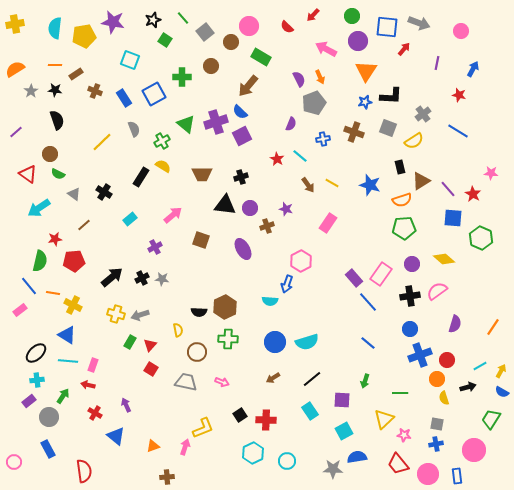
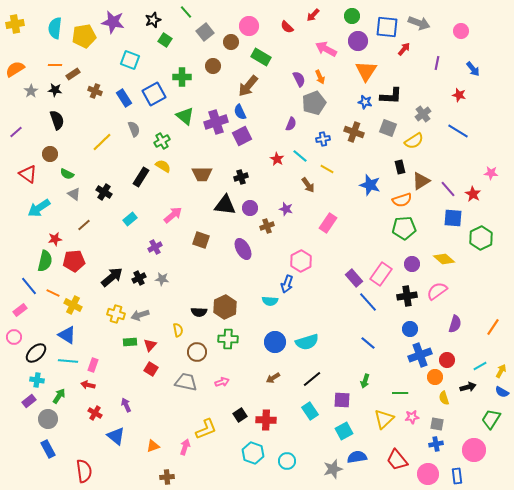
green line at (183, 18): moved 3 px right, 6 px up
brown circle at (211, 66): moved 2 px right
blue arrow at (473, 69): rotated 112 degrees clockwise
brown rectangle at (76, 74): moved 3 px left
blue star at (365, 102): rotated 24 degrees clockwise
blue semicircle at (240, 112): rotated 21 degrees clockwise
green triangle at (186, 124): moved 1 px left, 8 px up
green semicircle at (58, 174): moved 9 px right
yellow line at (332, 183): moved 5 px left, 14 px up
green hexagon at (481, 238): rotated 10 degrees clockwise
green semicircle at (40, 261): moved 5 px right
black cross at (142, 278): moved 3 px left
orange line at (53, 293): rotated 16 degrees clockwise
black cross at (410, 296): moved 3 px left
green rectangle at (130, 342): rotated 56 degrees clockwise
orange circle at (437, 379): moved 2 px left, 2 px up
cyan cross at (37, 380): rotated 16 degrees clockwise
pink arrow at (222, 382): rotated 40 degrees counterclockwise
green arrow at (63, 396): moved 4 px left
gray circle at (49, 417): moved 1 px left, 2 px down
yellow L-shape at (203, 428): moved 3 px right, 1 px down
pink star at (404, 435): moved 8 px right, 18 px up; rotated 16 degrees counterclockwise
cyan hexagon at (253, 453): rotated 15 degrees counterclockwise
pink circle at (14, 462): moved 125 px up
red trapezoid at (398, 464): moved 1 px left, 4 px up
gray star at (333, 469): rotated 18 degrees counterclockwise
